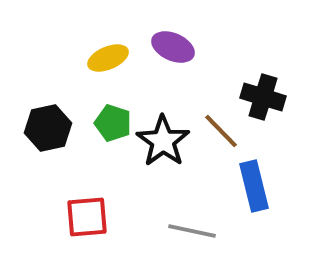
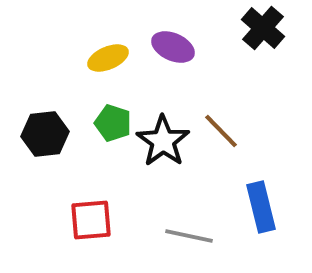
black cross: moved 69 px up; rotated 24 degrees clockwise
black hexagon: moved 3 px left, 6 px down; rotated 6 degrees clockwise
blue rectangle: moved 7 px right, 21 px down
red square: moved 4 px right, 3 px down
gray line: moved 3 px left, 5 px down
